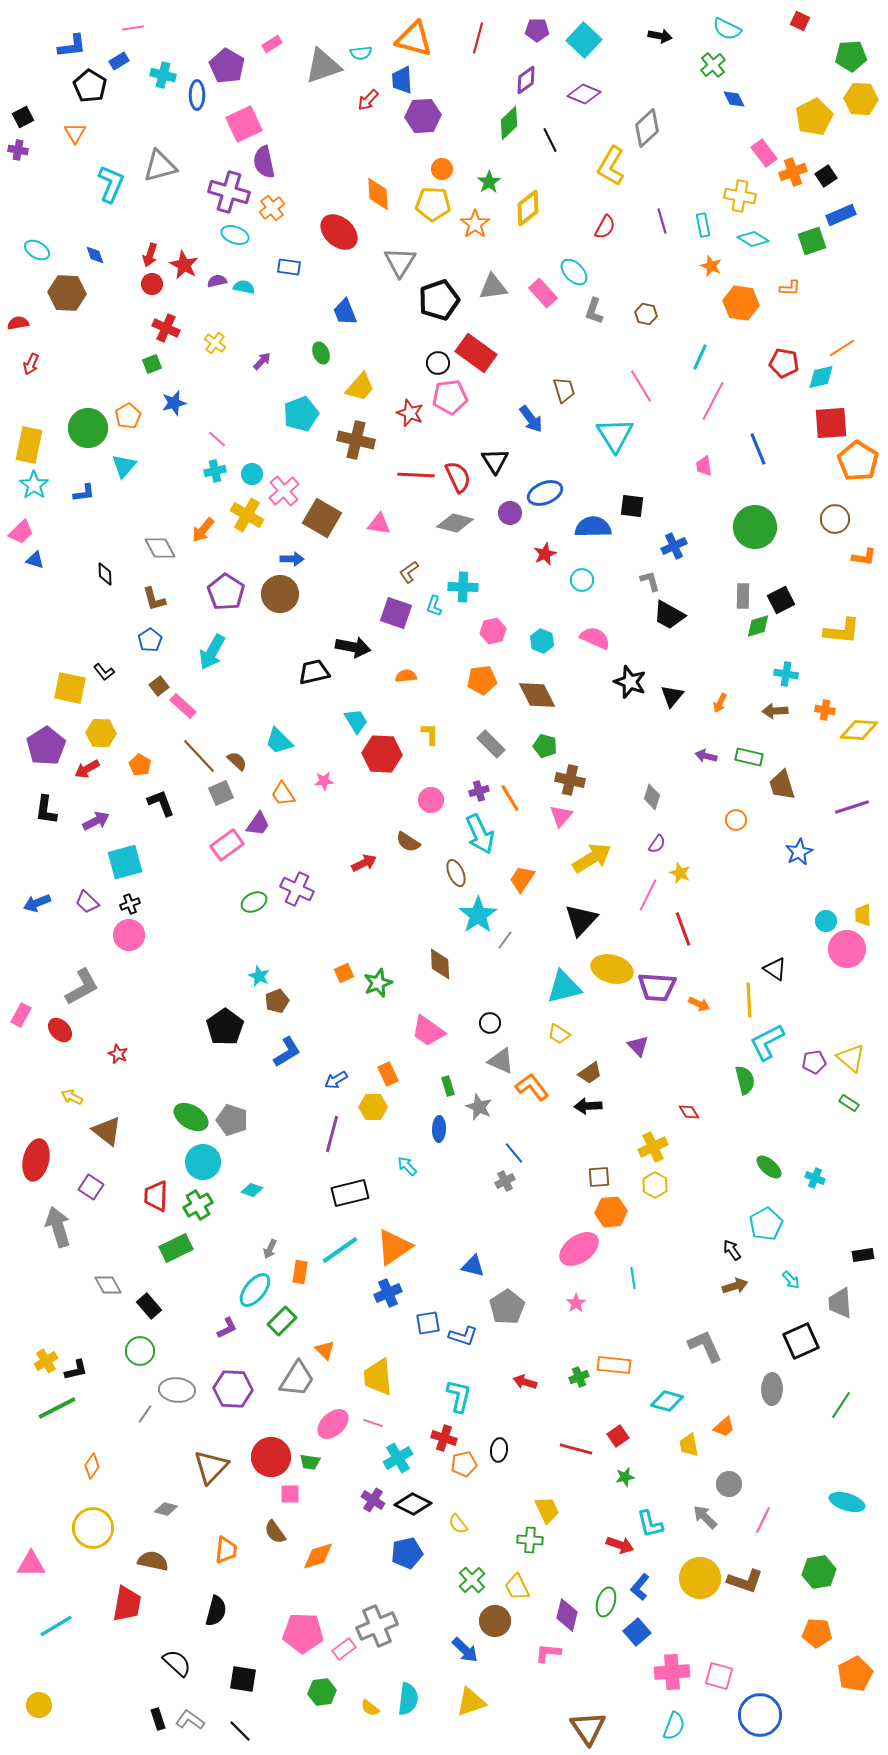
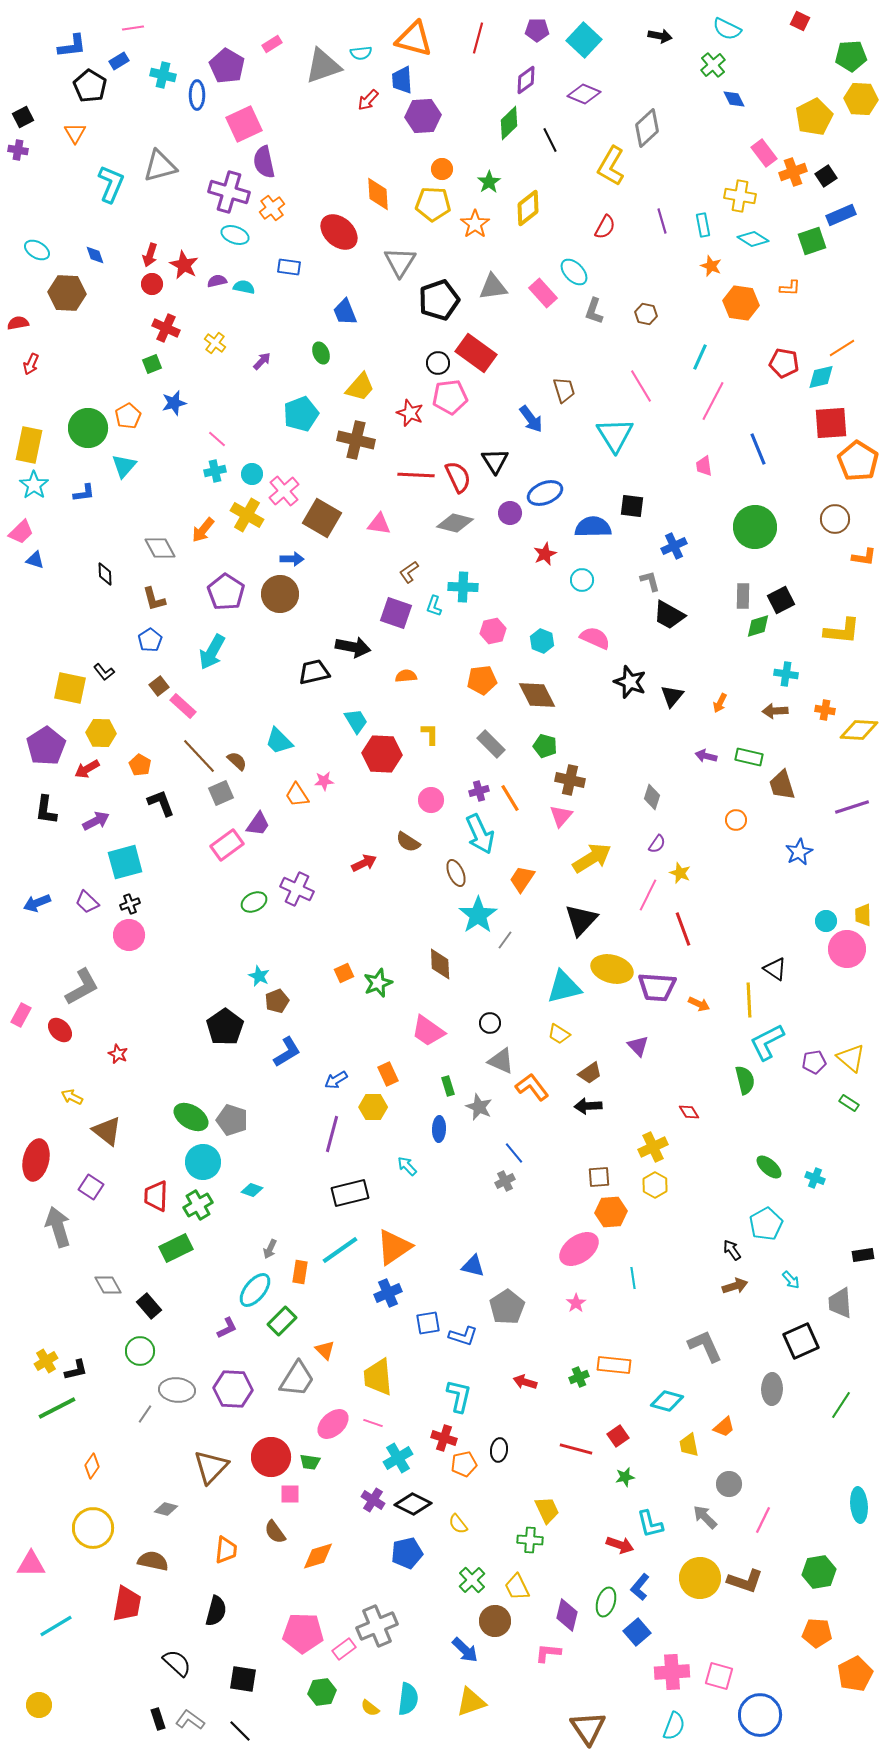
orange trapezoid at (283, 794): moved 14 px right, 1 px down
cyan ellipse at (847, 1502): moved 12 px right, 3 px down; rotated 68 degrees clockwise
